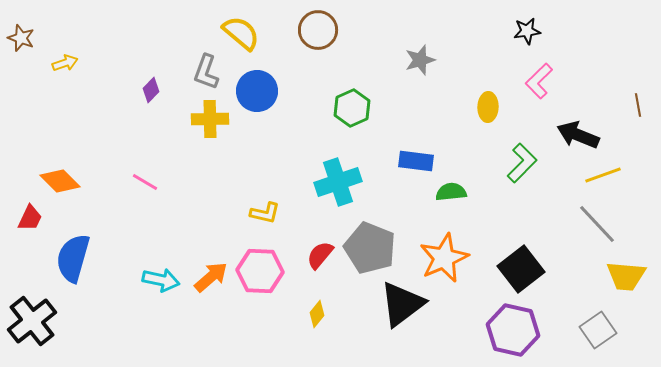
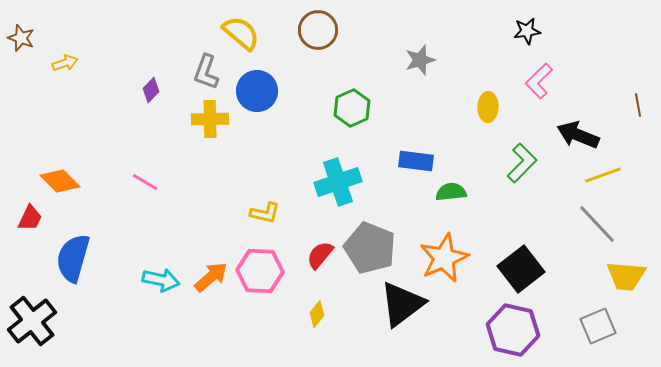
gray square: moved 4 px up; rotated 12 degrees clockwise
